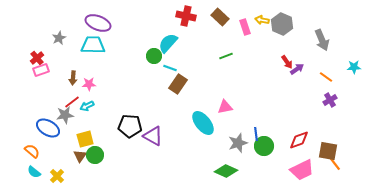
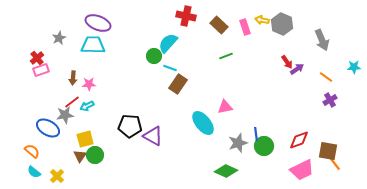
brown rectangle at (220, 17): moved 1 px left, 8 px down
